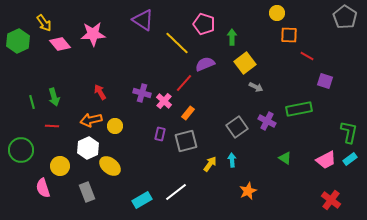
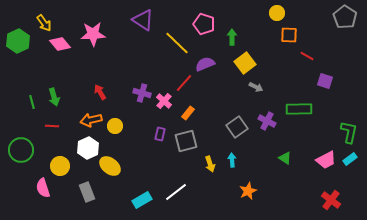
green rectangle at (299, 109): rotated 10 degrees clockwise
yellow arrow at (210, 164): rotated 126 degrees clockwise
